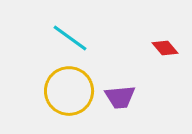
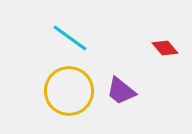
purple trapezoid: moved 1 px right, 6 px up; rotated 44 degrees clockwise
